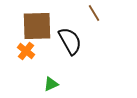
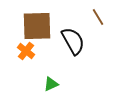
brown line: moved 4 px right, 4 px down
black semicircle: moved 3 px right
